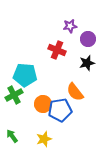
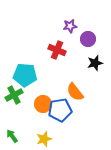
black star: moved 8 px right
